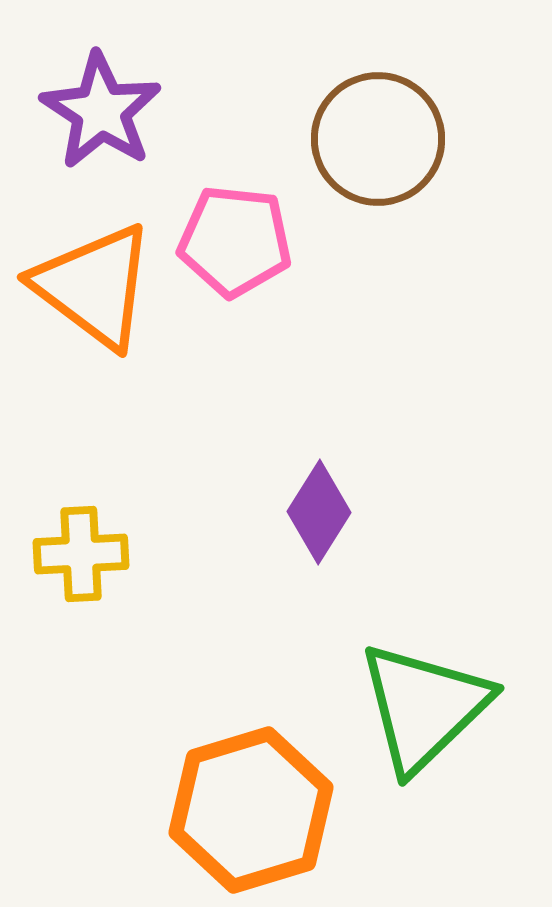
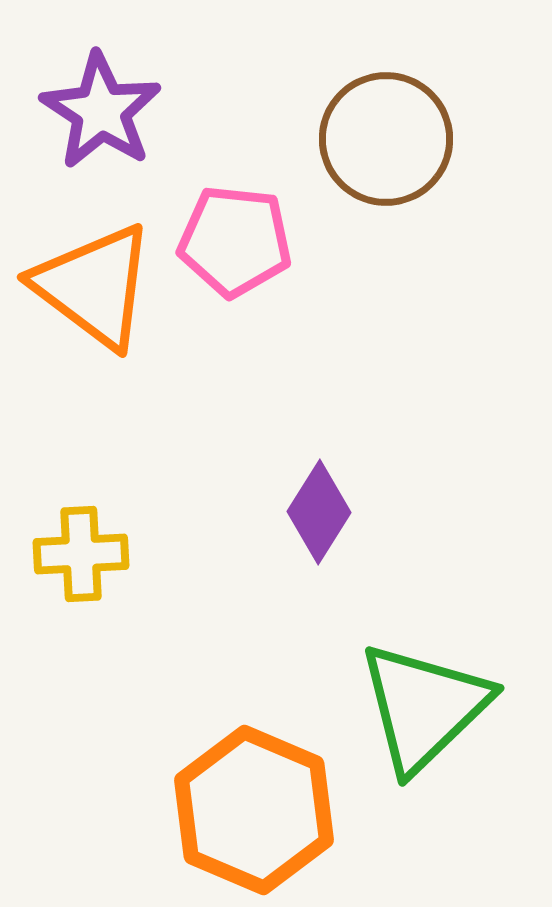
brown circle: moved 8 px right
orange hexagon: moved 3 px right; rotated 20 degrees counterclockwise
